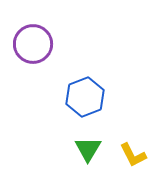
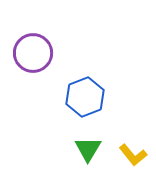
purple circle: moved 9 px down
yellow L-shape: rotated 12 degrees counterclockwise
